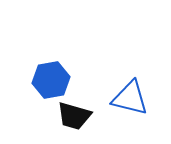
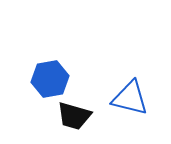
blue hexagon: moved 1 px left, 1 px up
